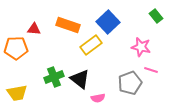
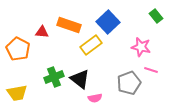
orange rectangle: moved 1 px right
red triangle: moved 8 px right, 3 px down
orange pentagon: moved 2 px right, 1 px down; rotated 30 degrees clockwise
gray pentagon: moved 1 px left
pink semicircle: moved 3 px left
